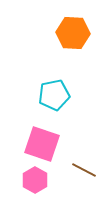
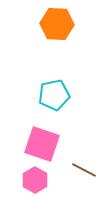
orange hexagon: moved 16 px left, 9 px up
